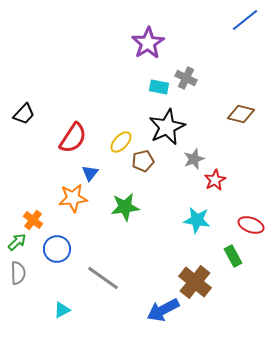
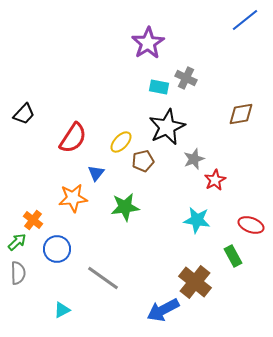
brown diamond: rotated 24 degrees counterclockwise
blue triangle: moved 6 px right
